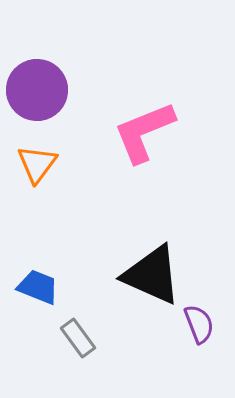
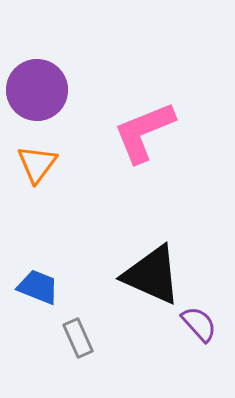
purple semicircle: rotated 21 degrees counterclockwise
gray rectangle: rotated 12 degrees clockwise
